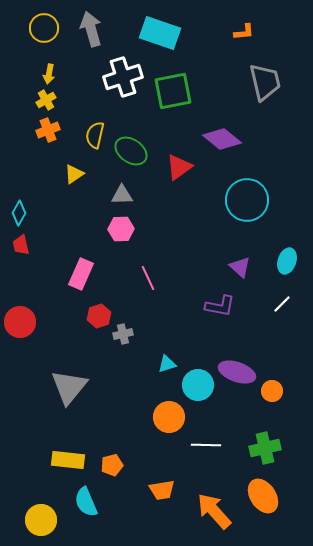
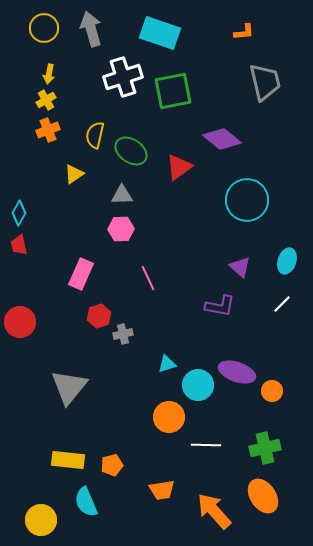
red trapezoid at (21, 245): moved 2 px left
